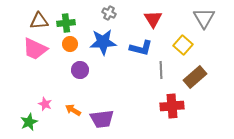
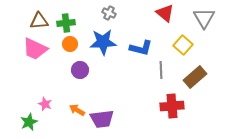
red triangle: moved 12 px right, 6 px up; rotated 18 degrees counterclockwise
orange arrow: moved 4 px right
